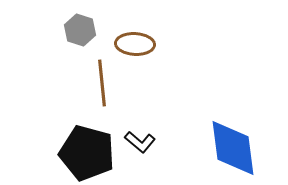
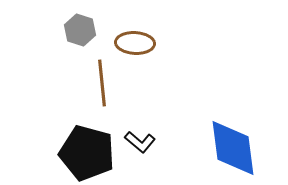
brown ellipse: moved 1 px up
